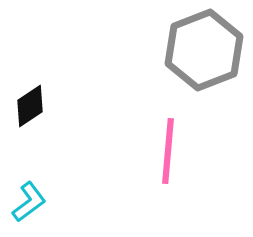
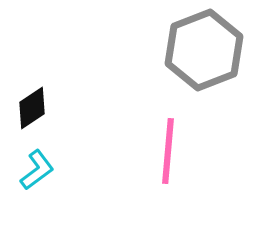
black diamond: moved 2 px right, 2 px down
cyan L-shape: moved 8 px right, 32 px up
